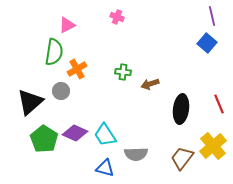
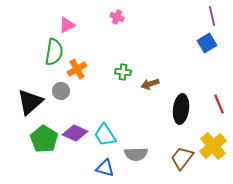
blue square: rotated 18 degrees clockwise
